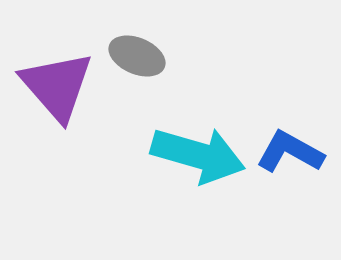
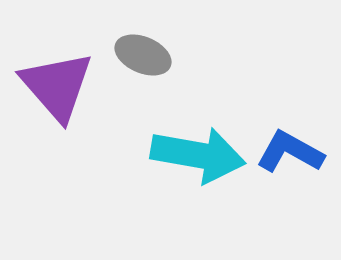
gray ellipse: moved 6 px right, 1 px up
cyan arrow: rotated 6 degrees counterclockwise
